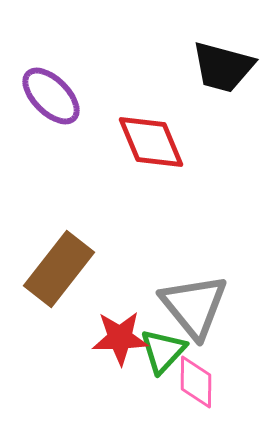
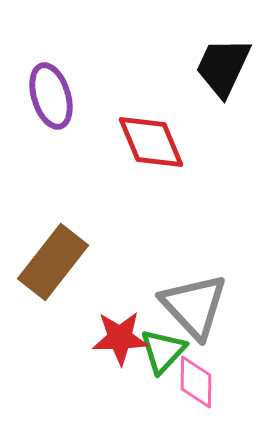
black trapezoid: rotated 100 degrees clockwise
purple ellipse: rotated 28 degrees clockwise
brown rectangle: moved 6 px left, 7 px up
gray triangle: rotated 4 degrees counterclockwise
